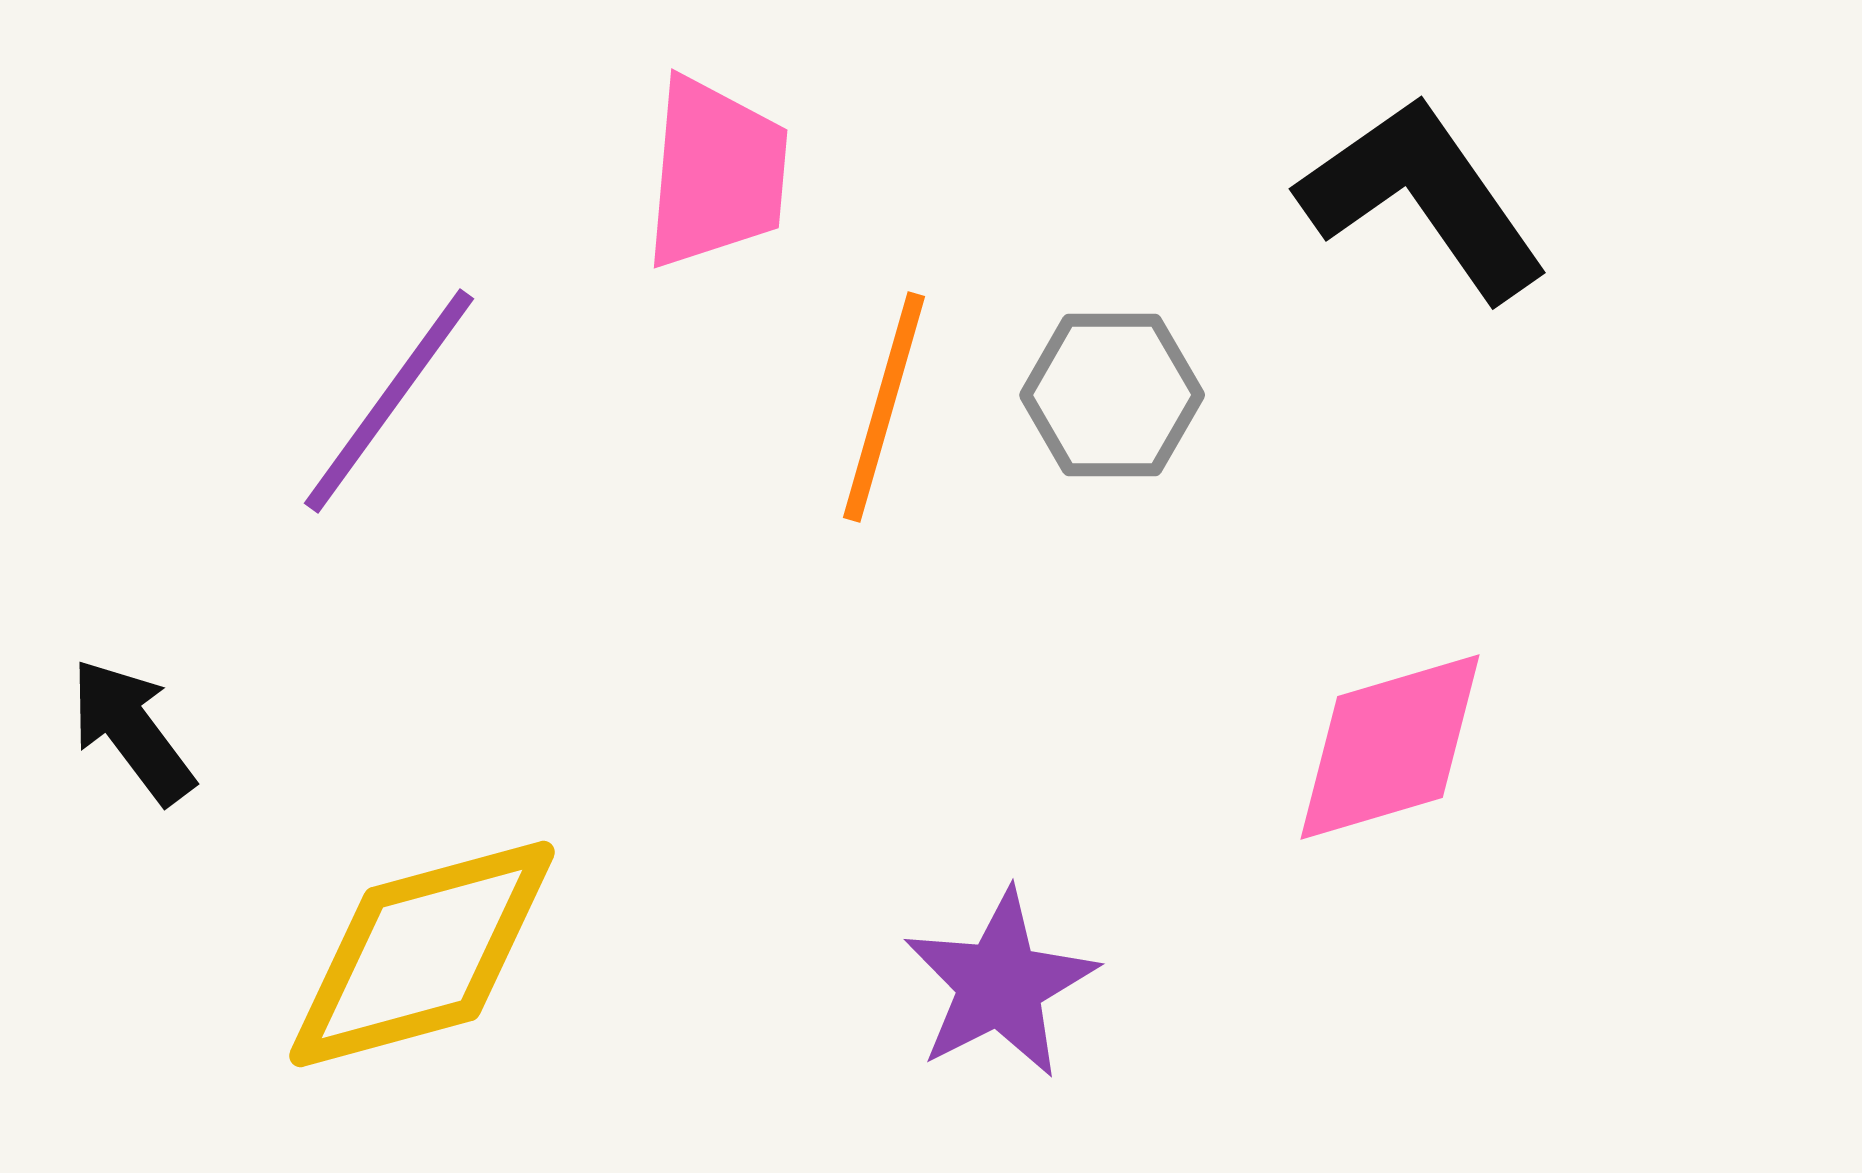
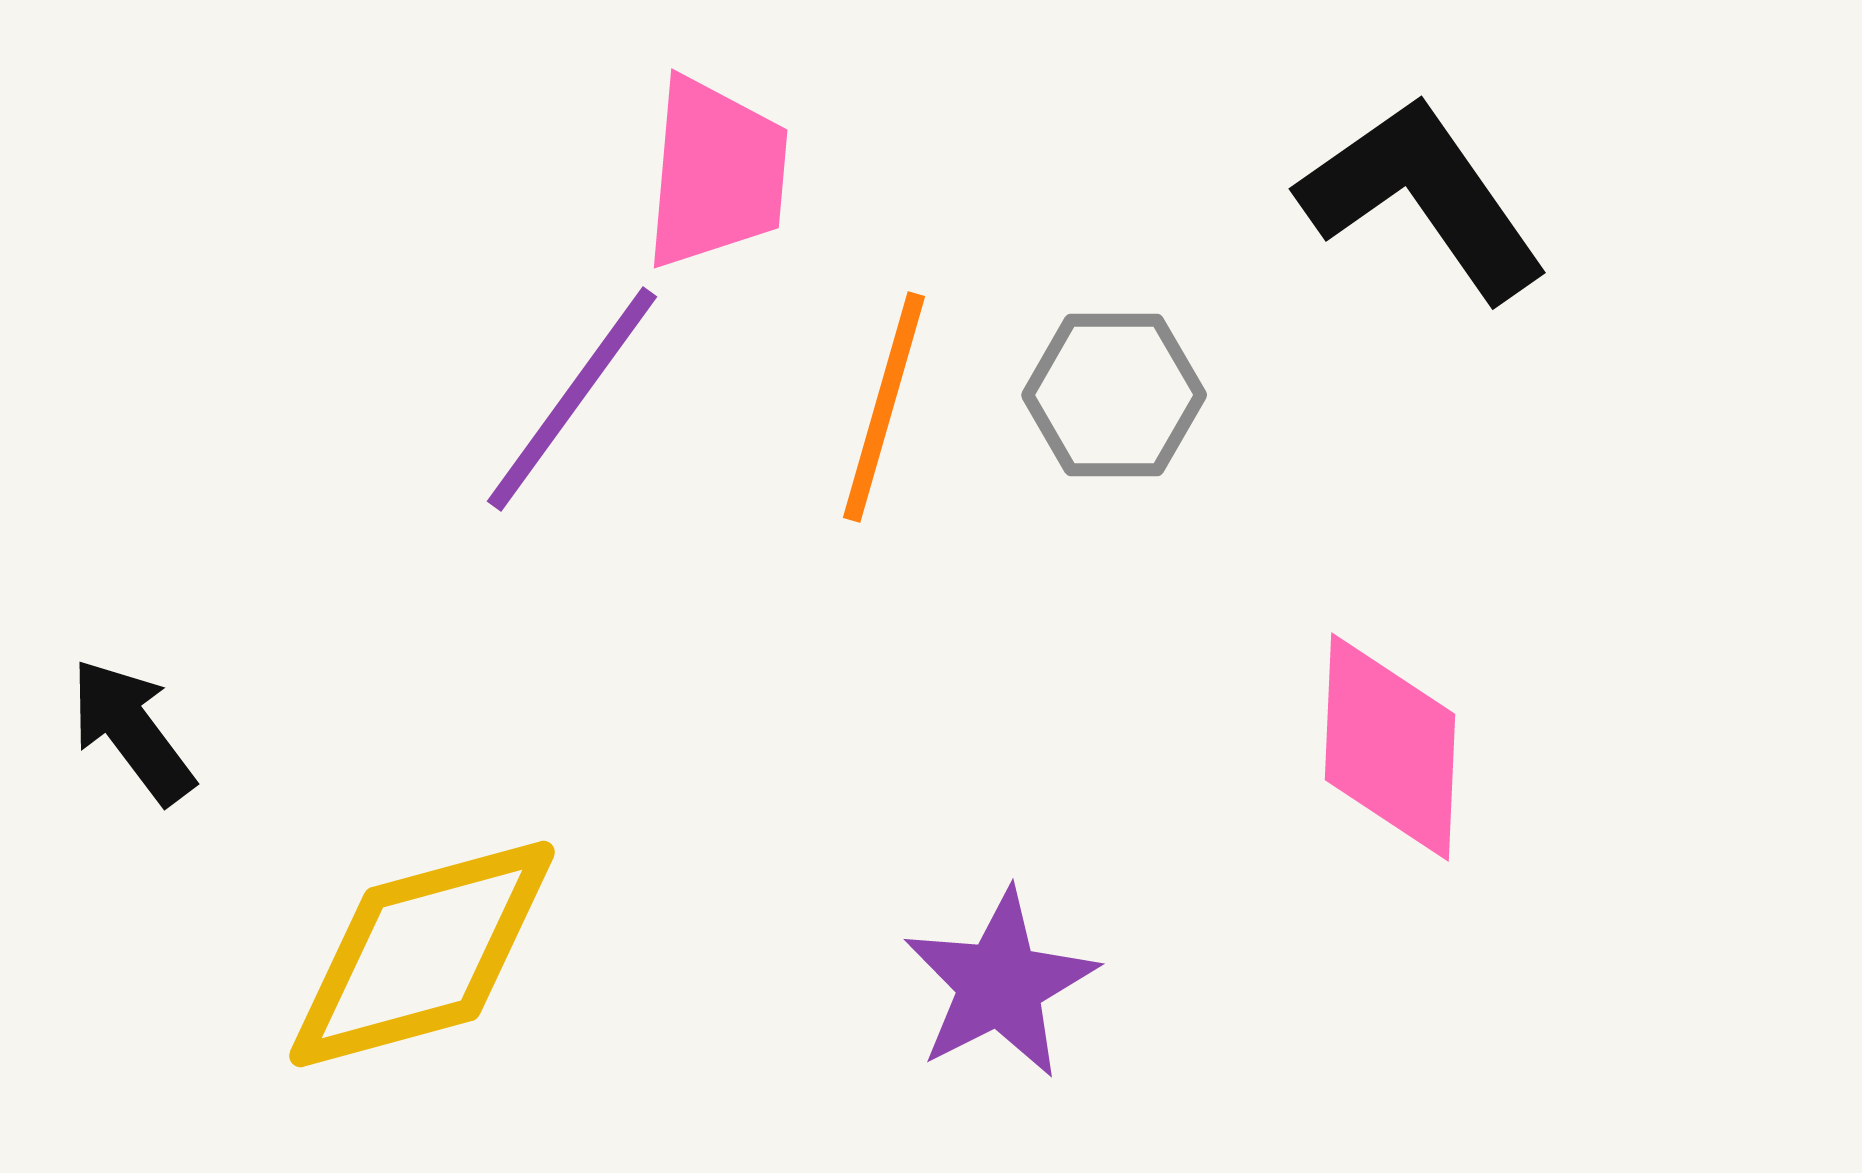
gray hexagon: moved 2 px right
purple line: moved 183 px right, 2 px up
pink diamond: rotated 71 degrees counterclockwise
